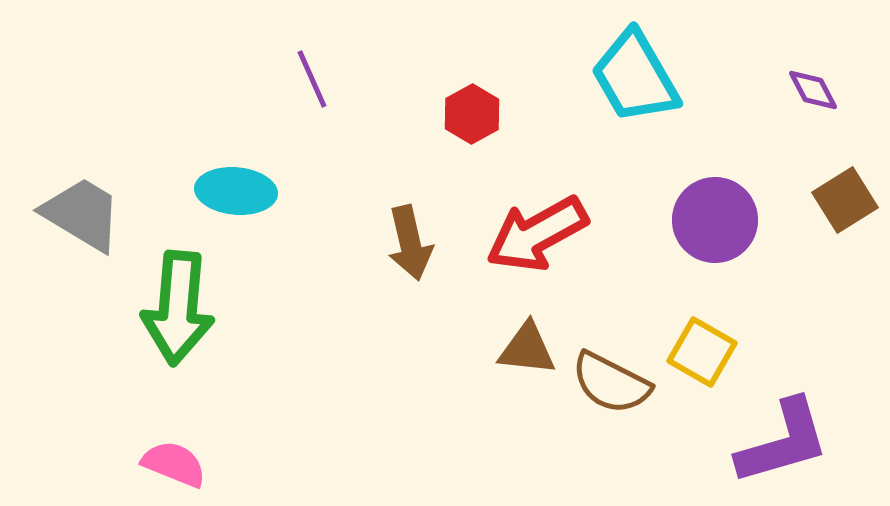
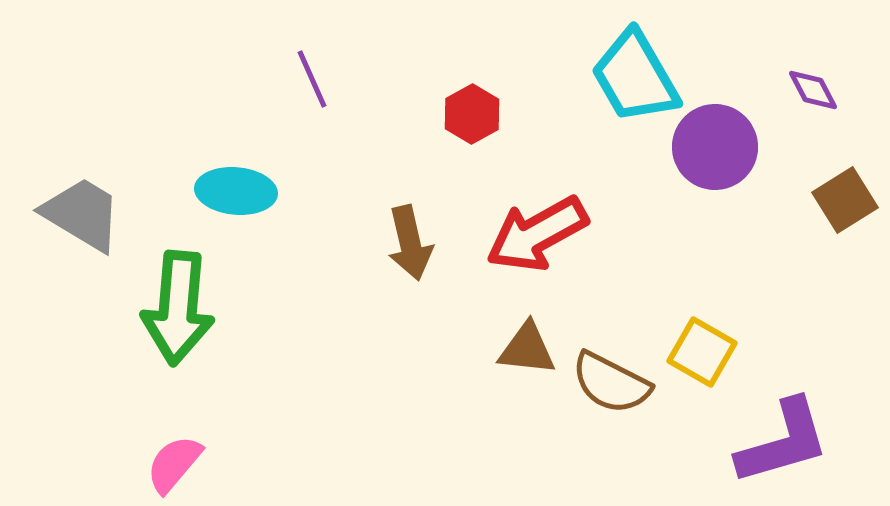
purple circle: moved 73 px up
pink semicircle: rotated 72 degrees counterclockwise
